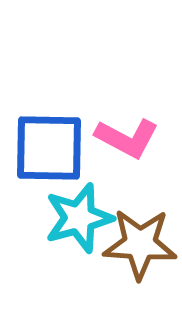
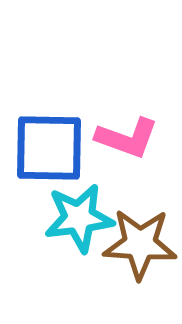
pink L-shape: rotated 8 degrees counterclockwise
cyan star: rotated 8 degrees clockwise
